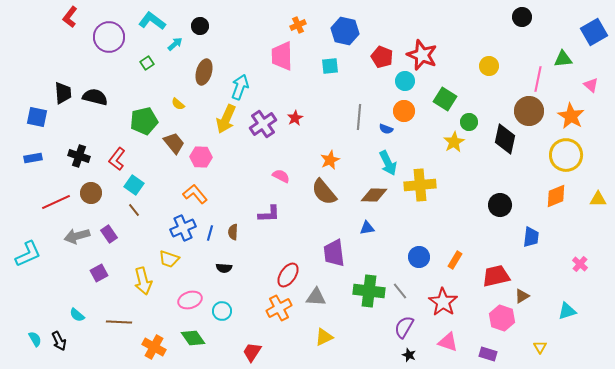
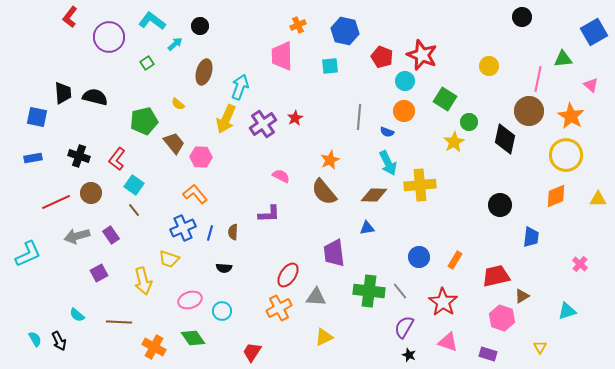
blue semicircle at (386, 129): moved 1 px right, 3 px down
purple rectangle at (109, 234): moved 2 px right, 1 px down
